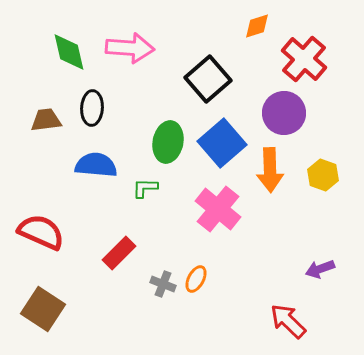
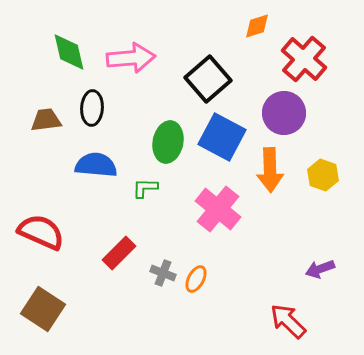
pink arrow: moved 1 px right, 10 px down; rotated 9 degrees counterclockwise
blue square: moved 6 px up; rotated 21 degrees counterclockwise
gray cross: moved 11 px up
